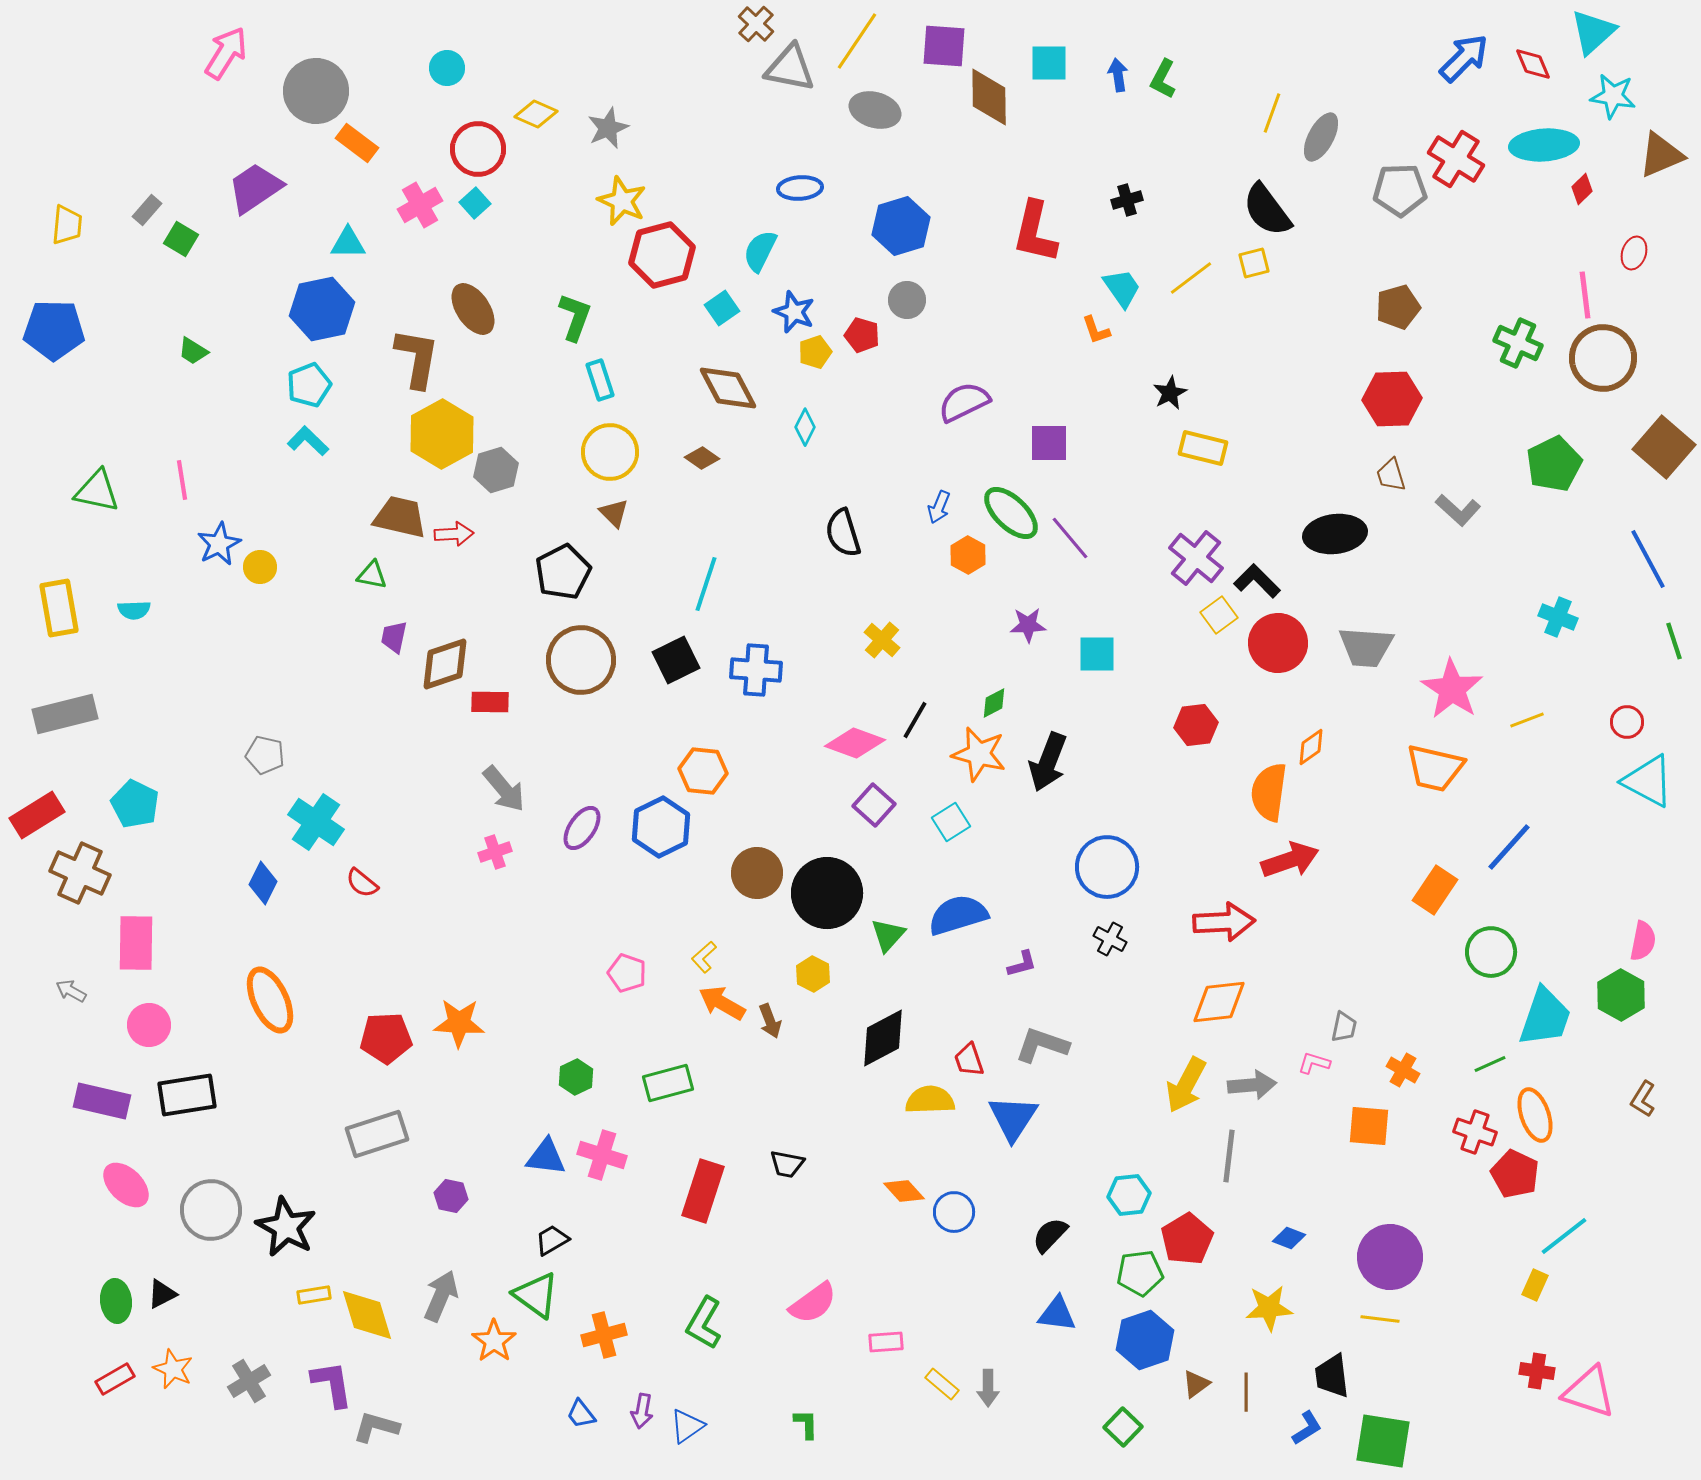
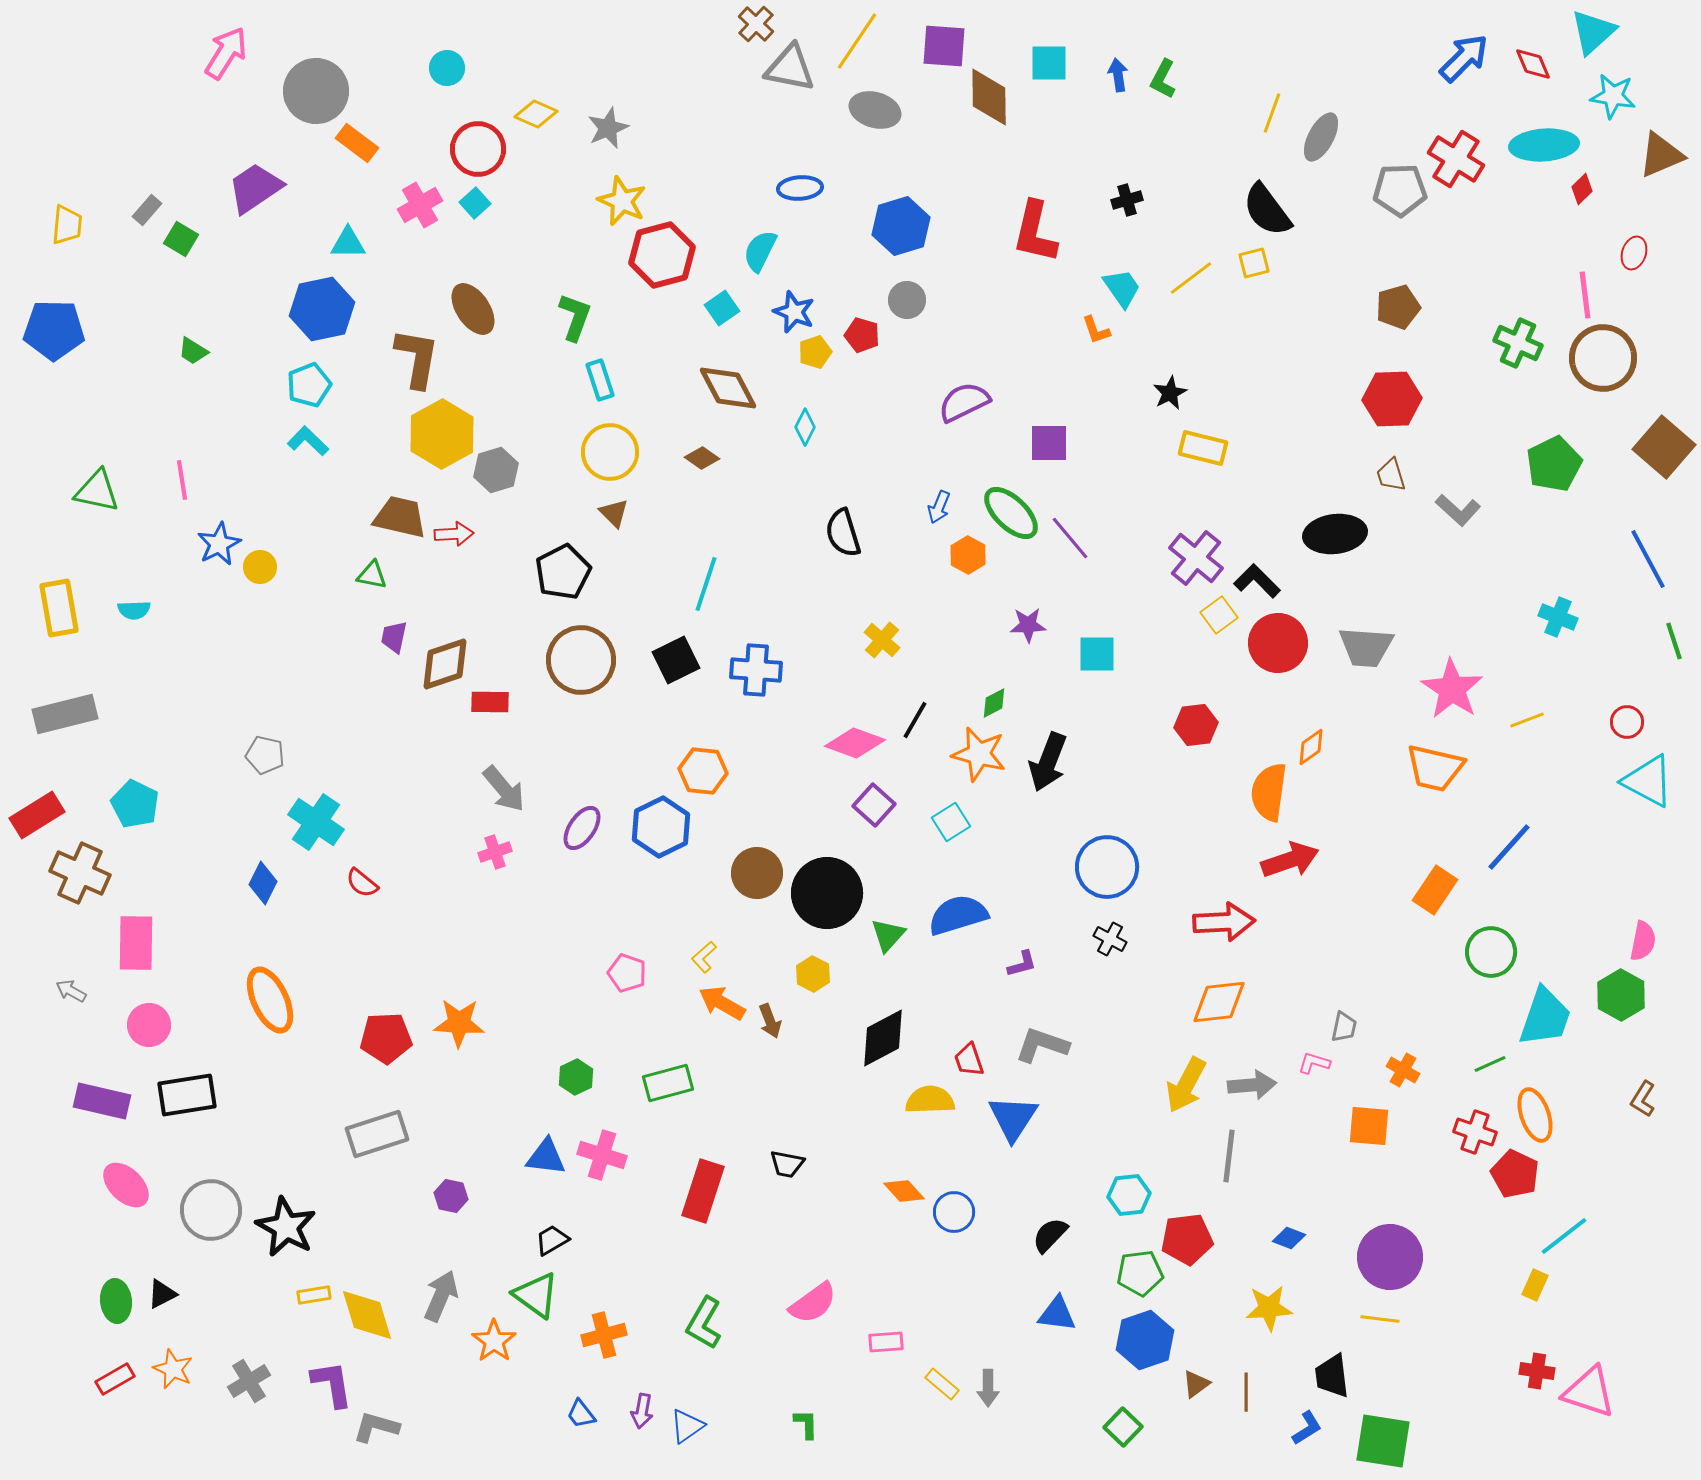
red pentagon at (1187, 1239): rotated 24 degrees clockwise
